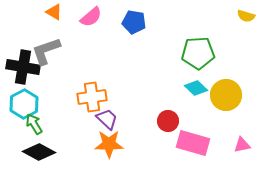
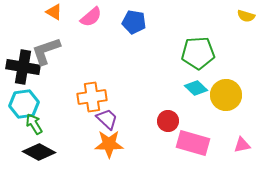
cyan hexagon: rotated 20 degrees clockwise
